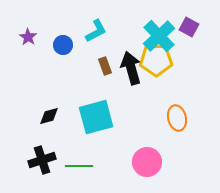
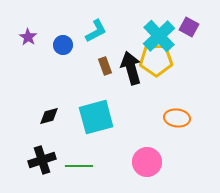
orange ellipse: rotated 70 degrees counterclockwise
